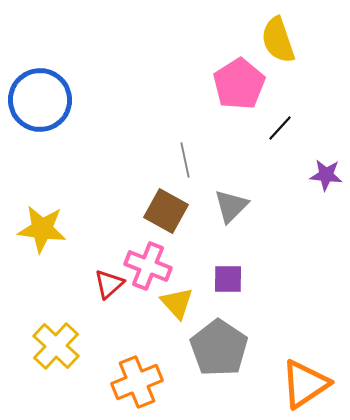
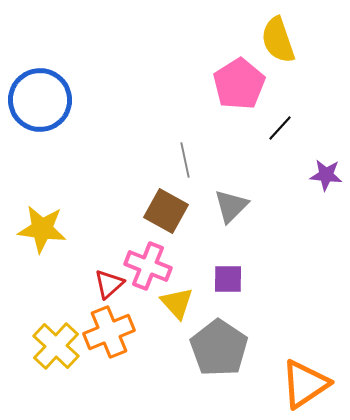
orange cross: moved 28 px left, 50 px up
